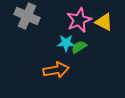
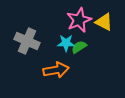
gray cross: moved 25 px down
